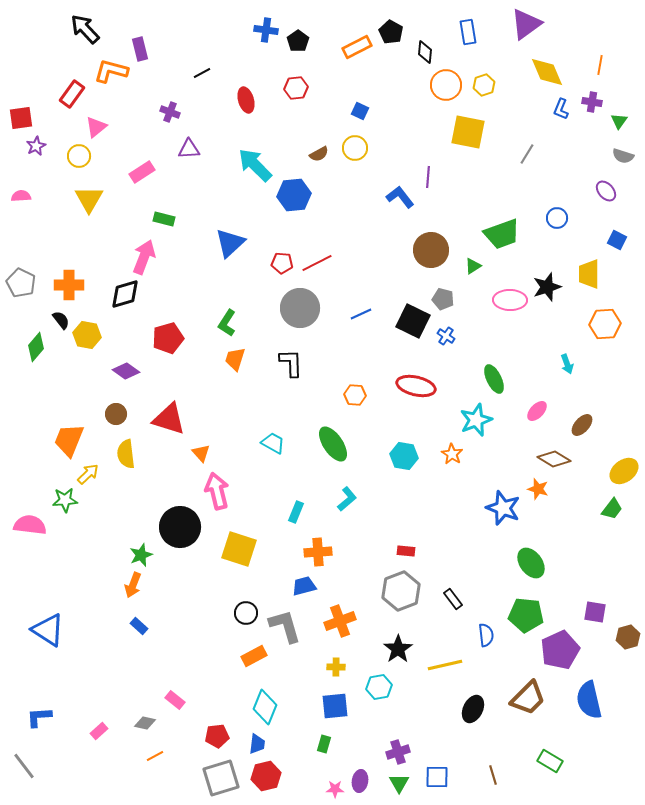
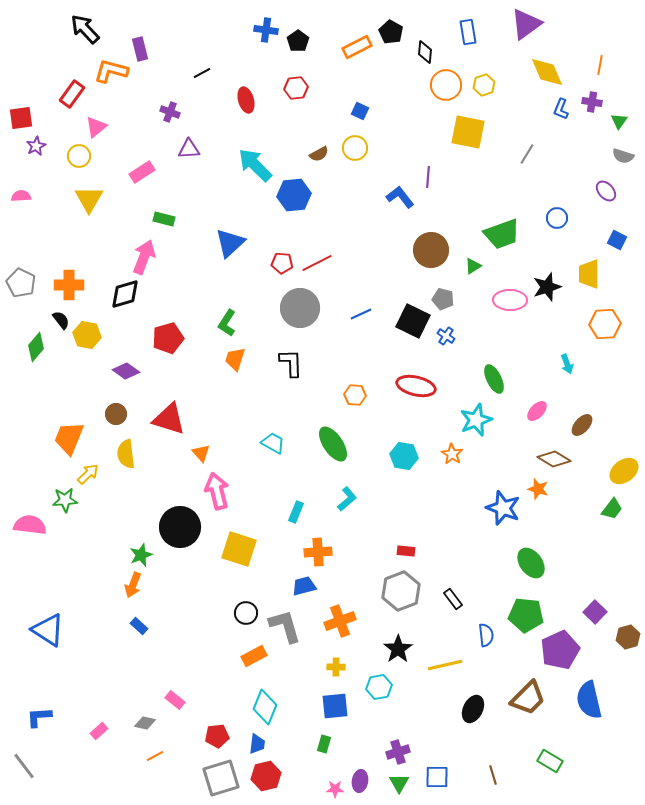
orange trapezoid at (69, 440): moved 2 px up
purple square at (595, 612): rotated 35 degrees clockwise
